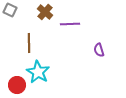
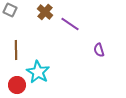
purple line: rotated 36 degrees clockwise
brown line: moved 13 px left, 7 px down
